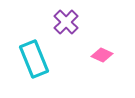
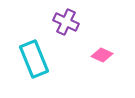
purple cross: rotated 20 degrees counterclockwise
